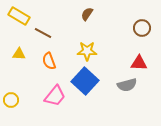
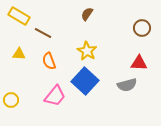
yellow star: rotated 30 degrees clockwise
